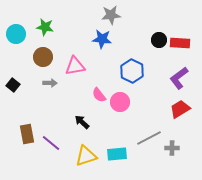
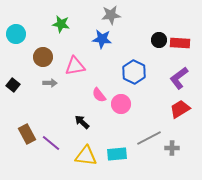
green star: moved 16 px right, 3 px up
blue hexagon: moved 2 px right, 1 px down
pink circle: moved 1 px right, 2 px down
brown rectangle: rotated 18 degrees counterclockwise
yellow triangle: rotated 25 degrees clockwise
